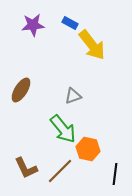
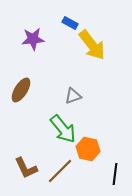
purple star: moved 14 px down
